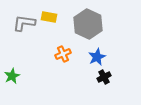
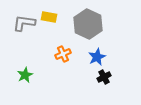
green star: moved 13 px right, 1 px up
